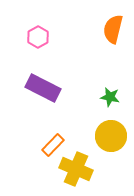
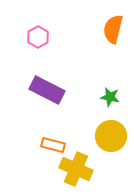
purple rectangle: moved 4 px right, 2 px down
orange rectangle: rotated 60 degrees clockwise
